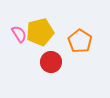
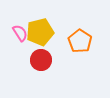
pink semicircle: moved 1 px right, 1 px up
red circle: moved 10 px left, 2 px up
